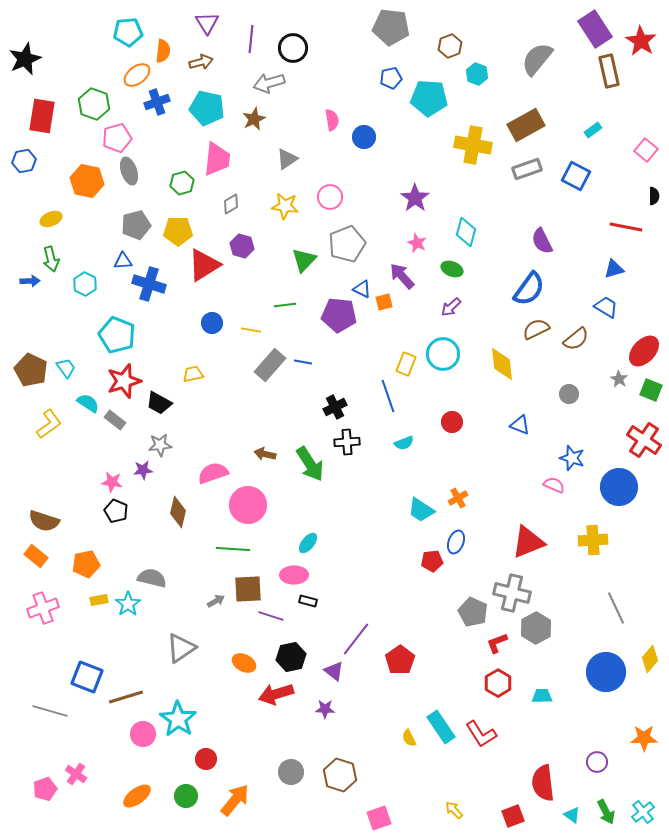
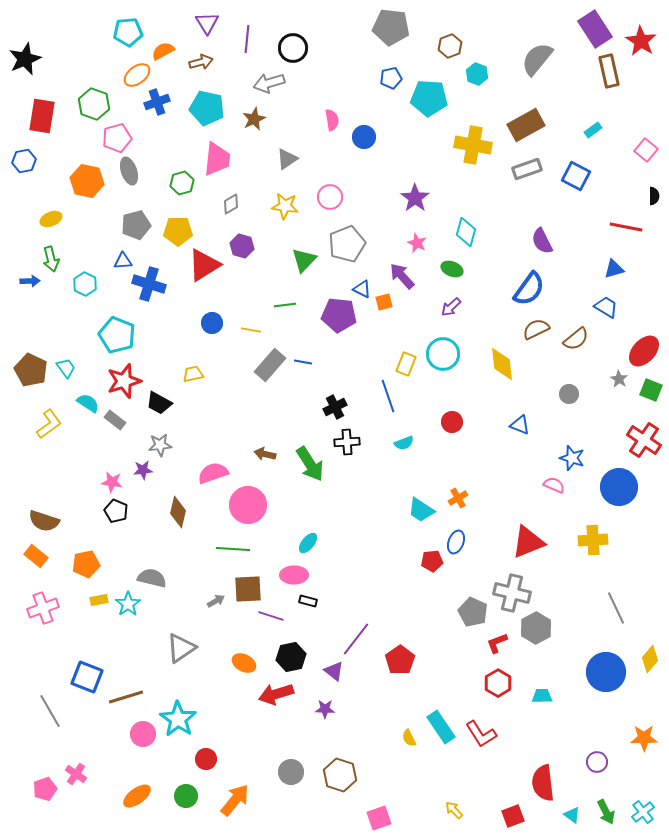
purple line at (251, 39): moved 4 px left
orange semicircle at (163, 51): rotated 125 degrees counterclockwise
gray line at (50, 711): rotated 44 degrees clockwise
